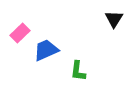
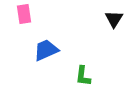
pink rectangle: moved 4 px right, 19 px up; rotated 54 degrees counterclockwise
green L-shape: moved 5 px right, 5 px down
